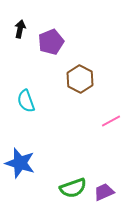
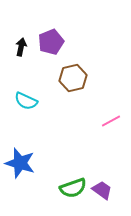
black arrow: moved 1 px right, 18 px down
brown hexagon: moved 7 px left, 1 px up; rotated 20 degrees clockwise
cyan semicircle: rotated 45 degrees counterclockwise
purple trapezoid: moved 2 px left, 2 px up; rotated 60 degrees clockwise
